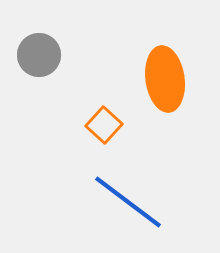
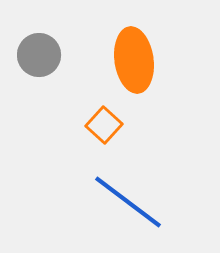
orange ellipse: moved 31 px left, 19 px up
